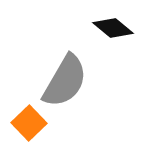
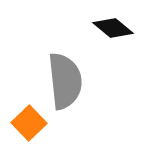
gray semicircle: rotated 36 degrees counterclockwise
